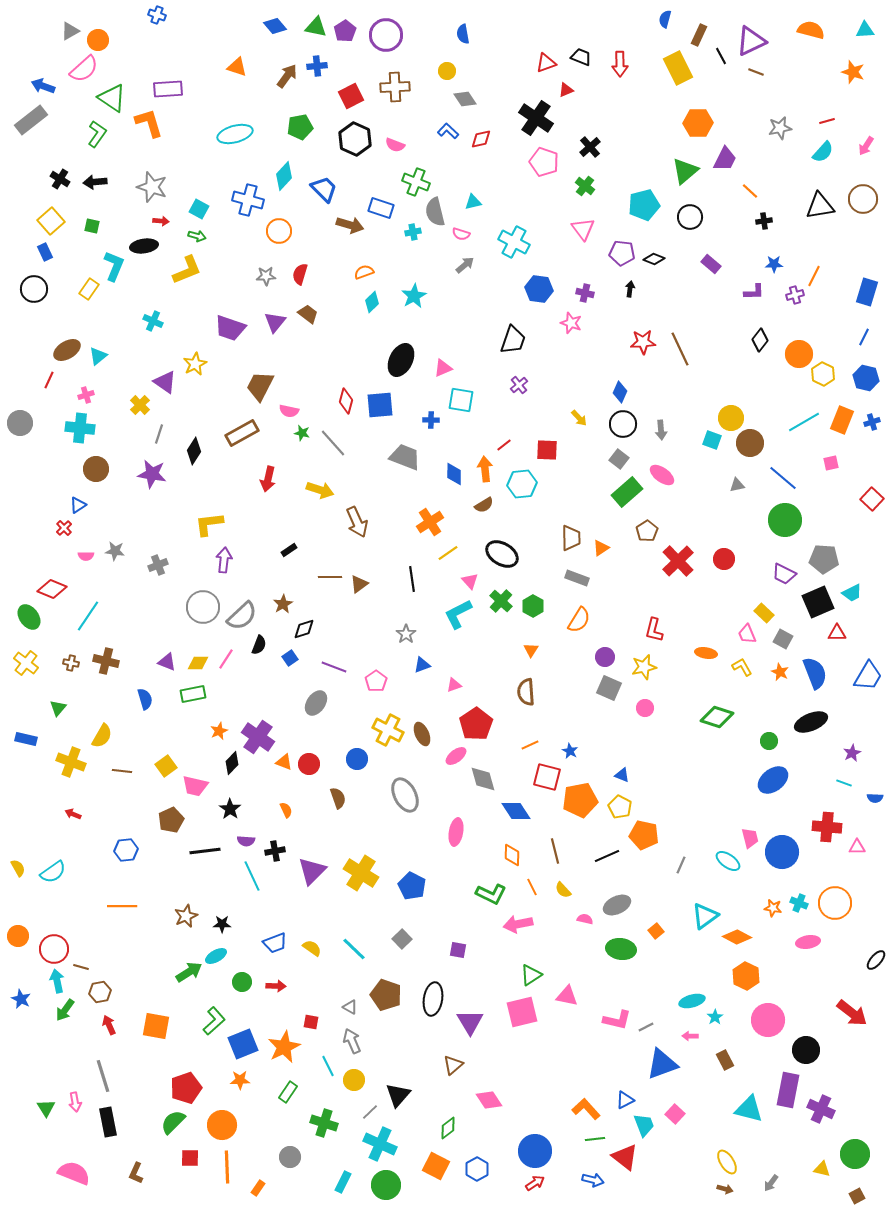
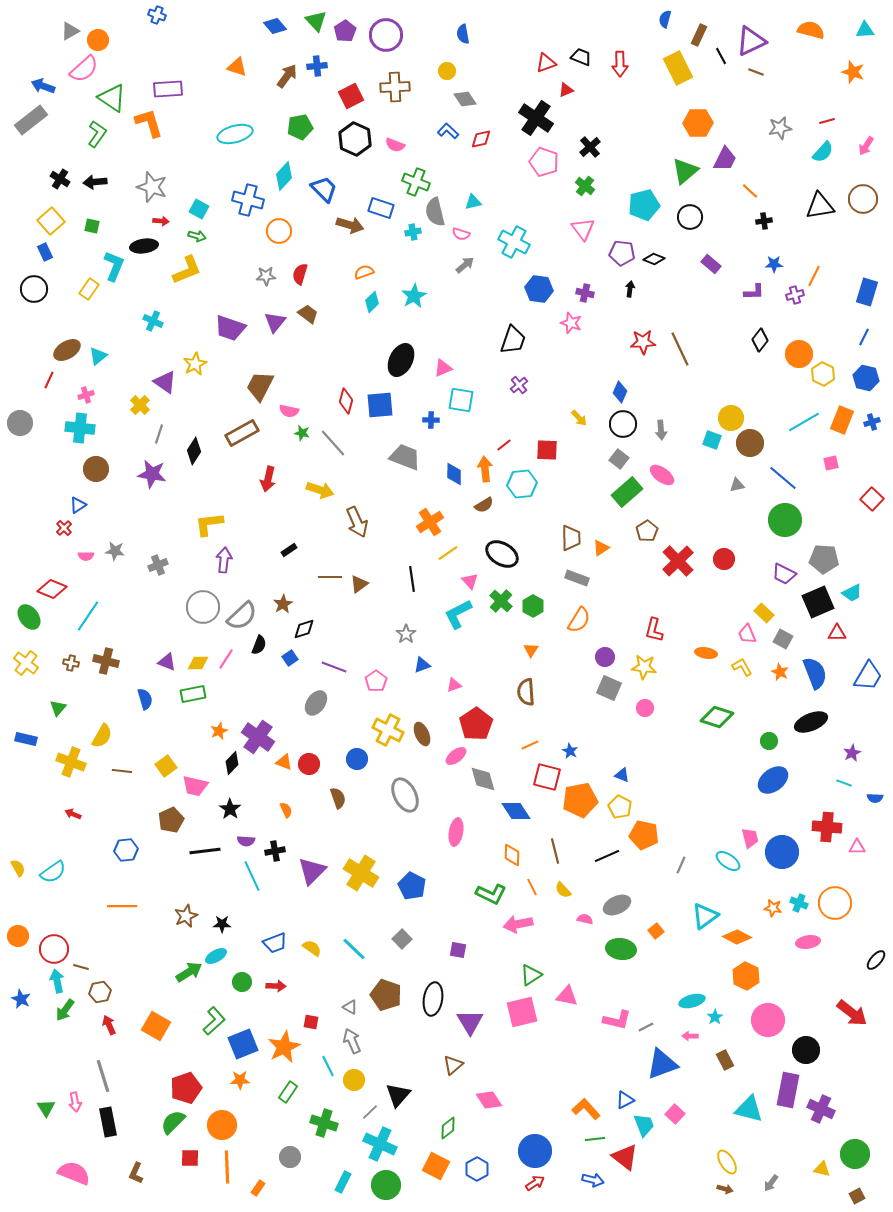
green triangle at (316, 27): moved 6 px up; rotated 35 degrees clockwise
yellow star at (644, 667): rotated 20 degrees clockwise
orange square at (156, 1026): rotated 20 degrees clockwise
